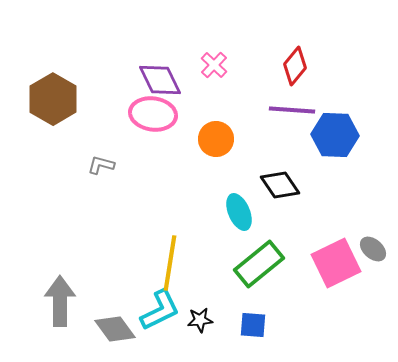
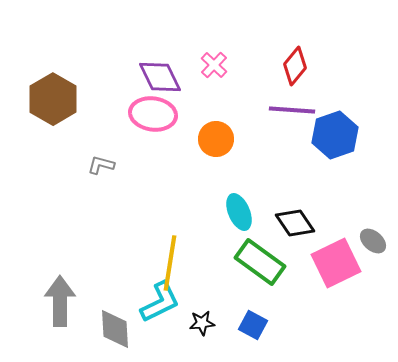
purple diamond: moved 3 px up
blue hexagon: rotated 21 degrees counterclockwise
black diamond: moved 15 px right, 38 px down
gray ellipse: moved 8 px up
green rectangle: moved 1 px right, 2 px up; rotated 75 degrees clockwise
cyan L-shape: moved 8 px up
black star: moved 2 px right, 3 px down
blue square: rotated 24 degrees clockwise
gray diamond: rotated 33 degrees clockwise
